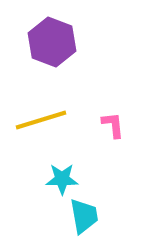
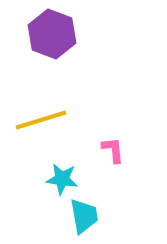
purple hexagon: moved 8 px up
pink L-shape: moved 25 px down
cyan star: rotated 8 degrees clockwise
